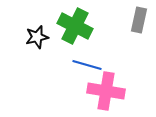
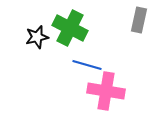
green cross: moved 5 px left, 2 px down
